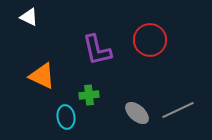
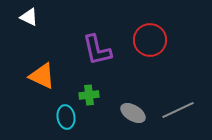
gray ellipse: moved 4 px left; rotated 10 degrees counterclockwise
